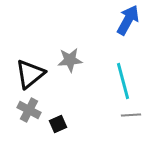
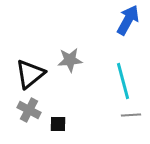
black square: rotated 24 degrees clockwise
